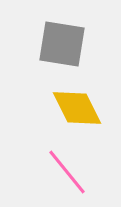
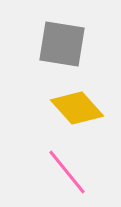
yellow diamond: rotated 16 degrees counterclockwise
